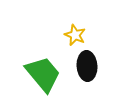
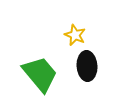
green trapezoid: moved 3 px left
